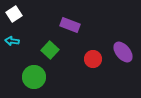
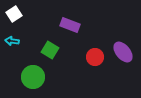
green square: rotated 12 degrees counterclockwise
red circle: moved 2 px right, 2 px up
green circle: moved 1 px left
